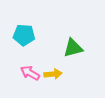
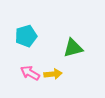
cyan pentagon: moved 2 px right, 1 px down; rotated 20 degrees counterclockwise
